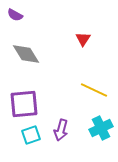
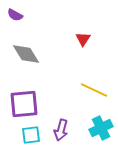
cyan square: rotated 12 degrees clockwise
